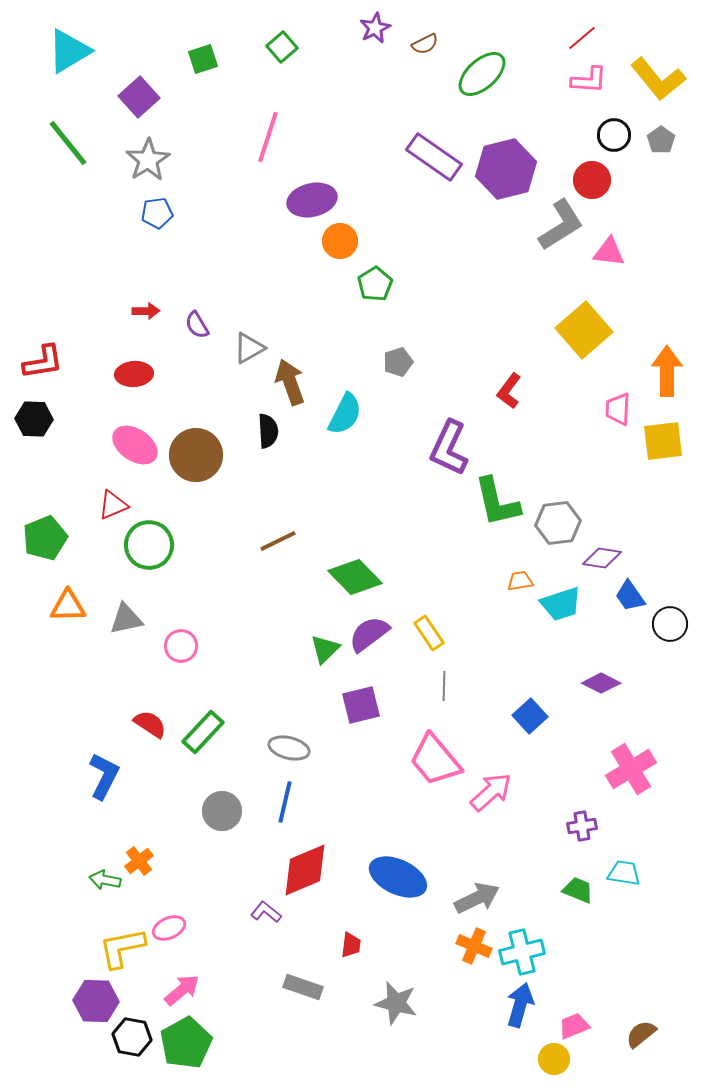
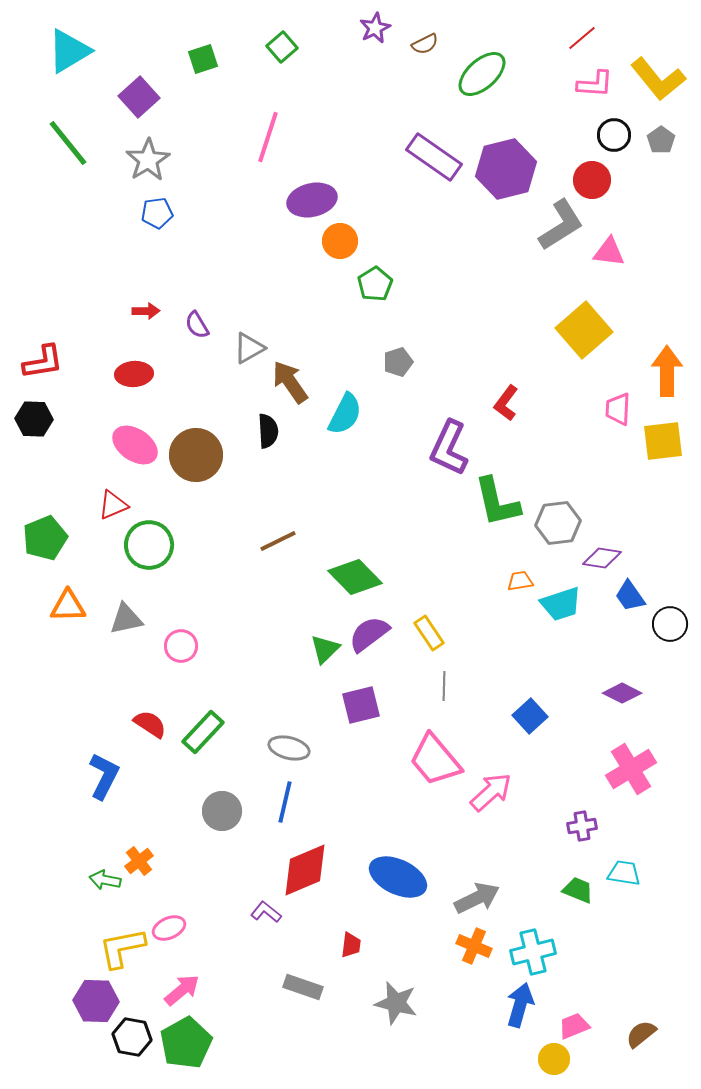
pink L-shape at (589, 80): moved 6 px right, 4 px down
brown arrow at (290, 382): rotated 15 degrees counterclockwise
red L-shape at (509, 391): moved 3 px left, 12 px down
purple diamond at (601, 683): moved 21 px right, 10 px down
cyan cross at (522, 952): moved 11 px right
